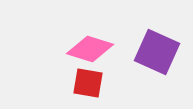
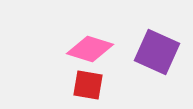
red square: moved 2 px down
